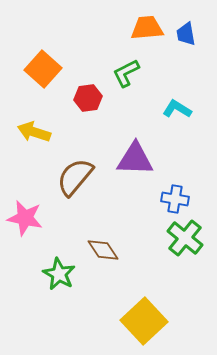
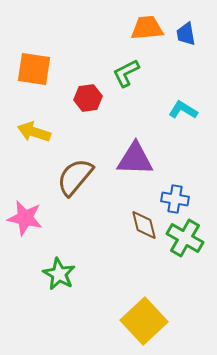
orange square: moved 9 px left; rotated 33 degrees counterclockwise
cyan L-shape: moved 6 px right, 1 px down
green cross: rotated 9 degrees counterclockwise
brown diamond: moved 41 px right, 25 px up; rotated 20 degrees clockwise
